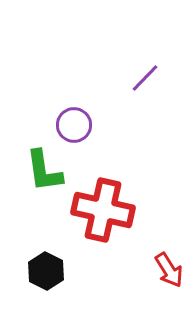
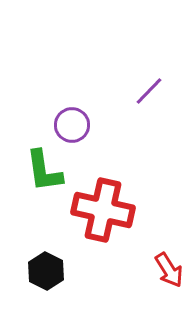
purple line: moved 4 px right, 13 px down
purple circle: moved 2 px left
